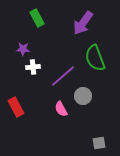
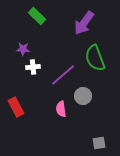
green rectangle: moved 2 px up; rotated 18 degrees counterclockwise
purple arrow: moved 1 px right
purple line: moved 1 px up
pink semicircle: rotated 21 degrees clockwise
